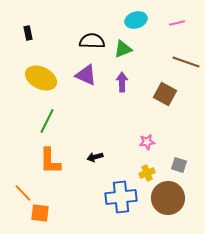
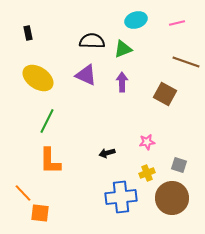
yellow ellipse: moved 3 px left; rotated 8 degrees clockwise
black arrow: moved 12 px right, 4 px up
brown circle: moved 4 px right
